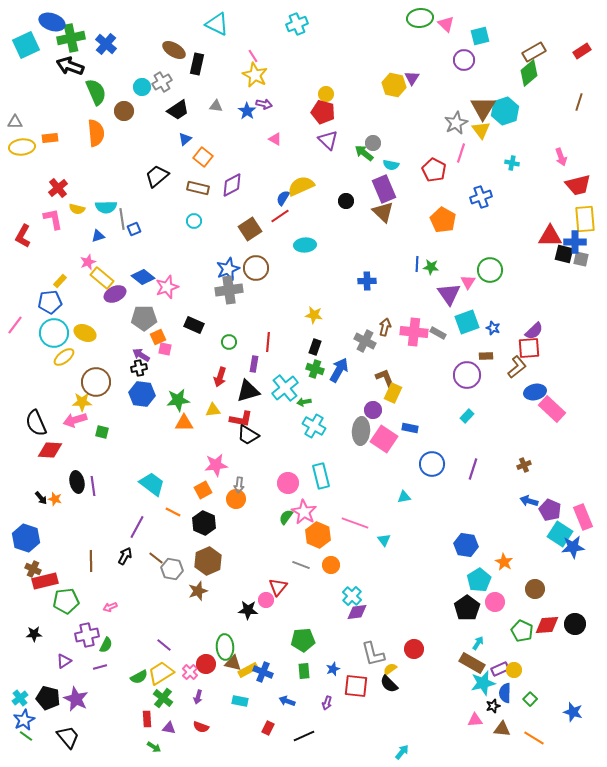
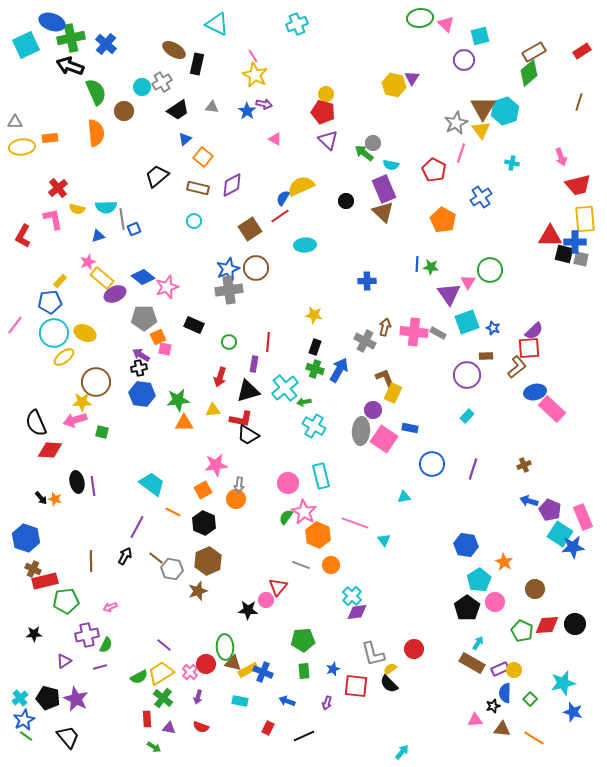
gray triangle at (216, 106): moved 4 px left, 1 px down
blue cross at (481, 197): rotated 15 degrees counterclockwise
cyan star at (483, 683): moved 80 px right
